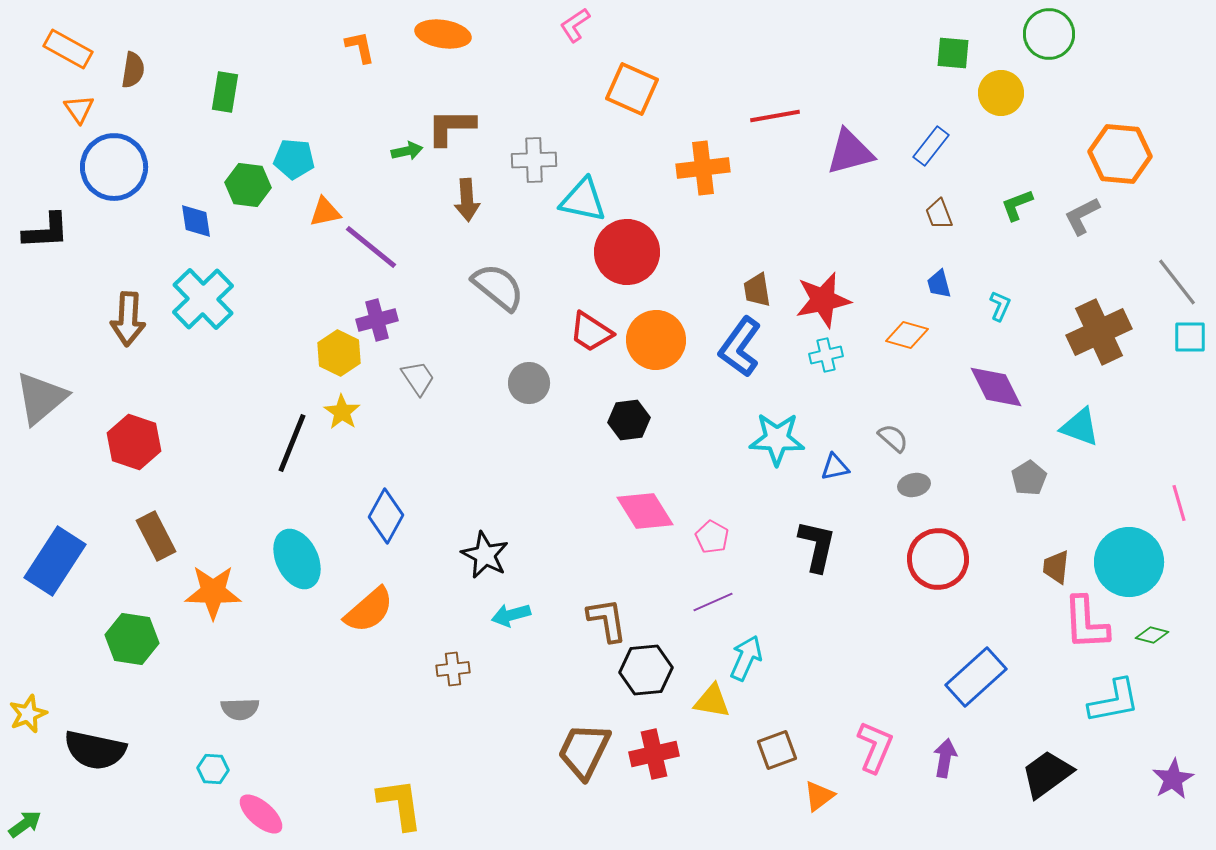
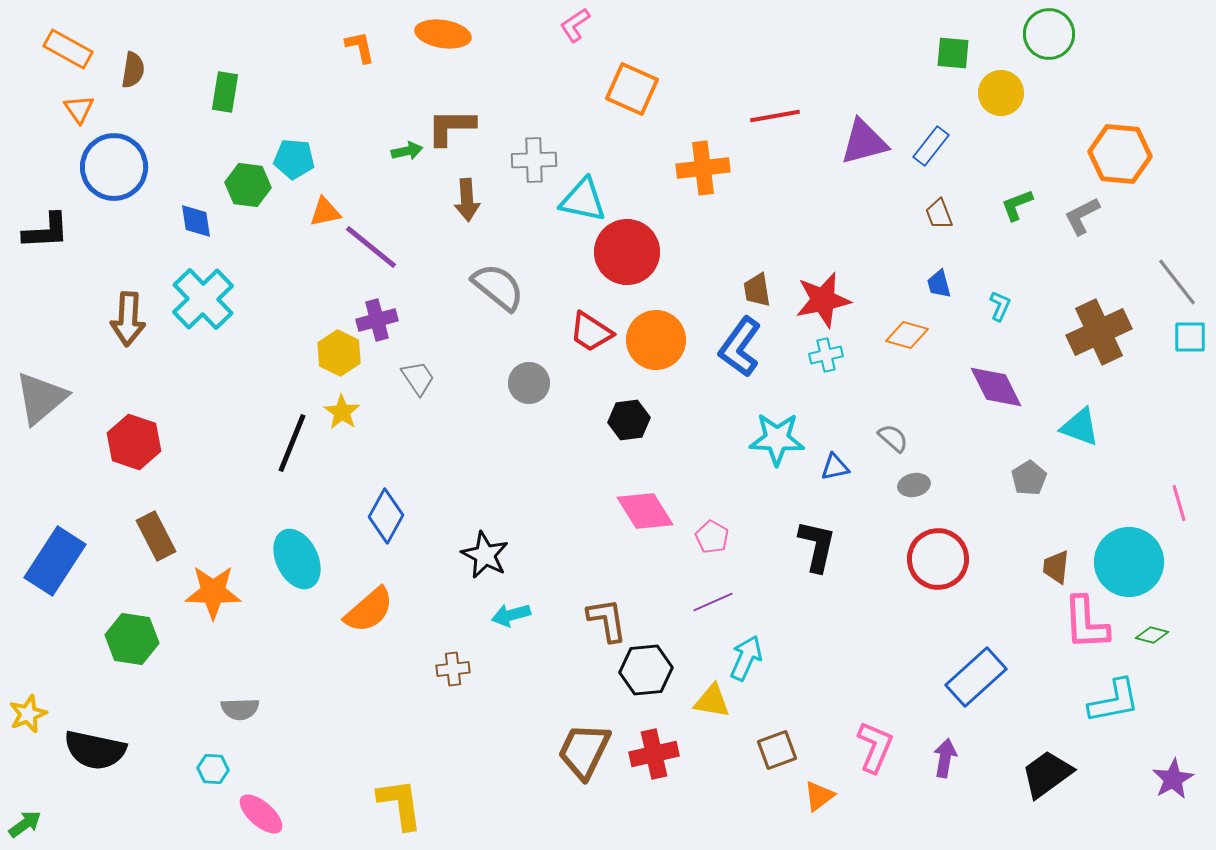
purple triangle at (850, 152): moved 14 px right, 10 px up
